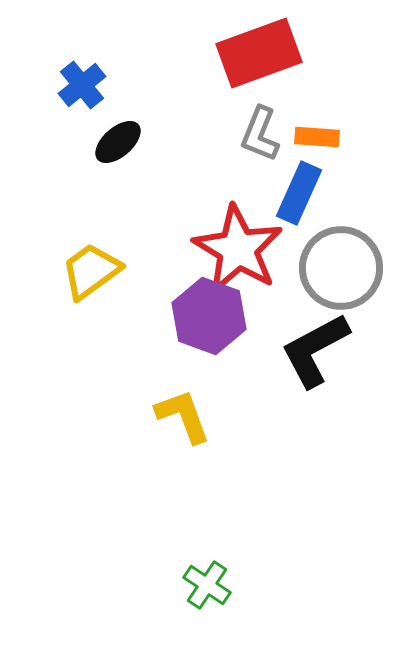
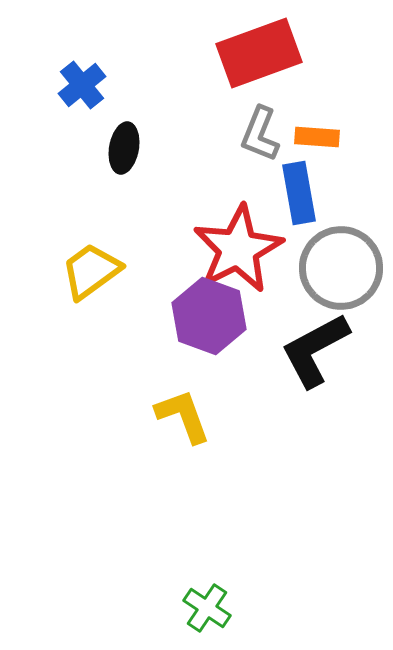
black ellipse: moved 6 px right, 6 px down; rotated 39 degrees counterclockwise
blue rectangle: rotated 34 degrees counterclockwise
red star: rotated 14 degrees clockwise
green cross: moved 23 px down
